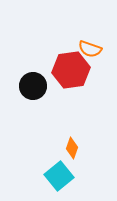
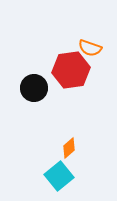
orange semicircle: moved 1 px up
black circle: moved 1 px right, 2 px down
orange diamond: moved 3 px left; rotated 30 degrees clockwise
